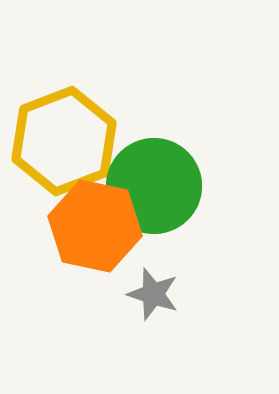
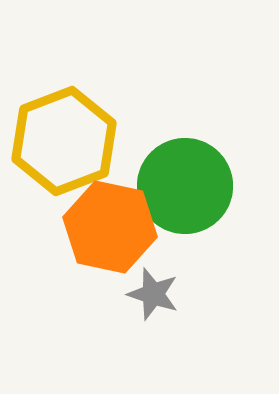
green circle: moved 31 px right
orange hexagon: moved 15 px right, 1 px down
